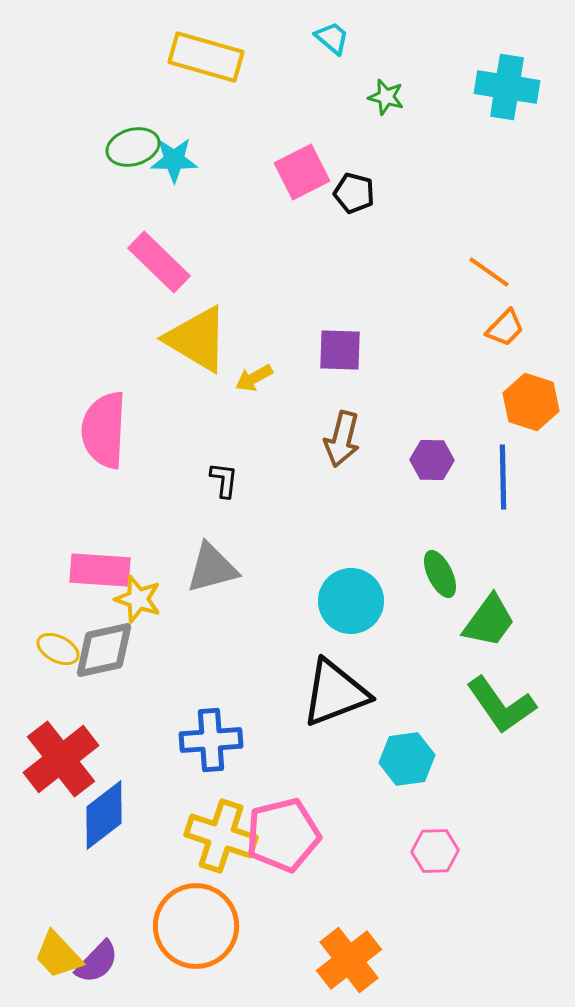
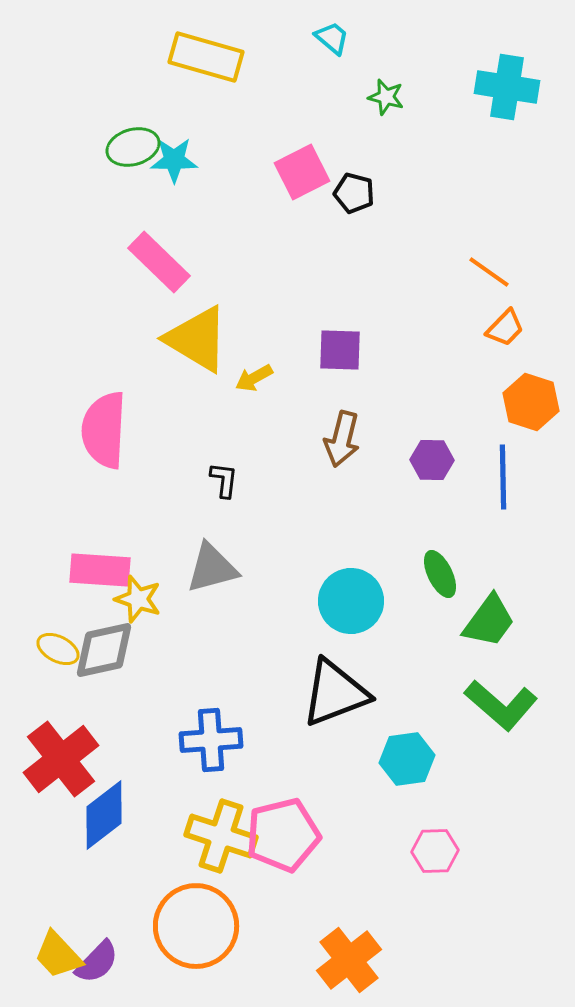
green L-shape at (501, 705): rotated 14 degrees counterclockwise
